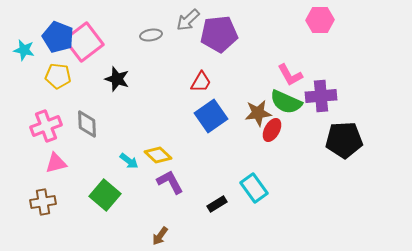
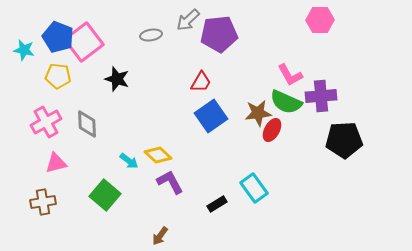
pink cross: moved 4 px up; rotated 8 degrees counterclockwise
